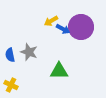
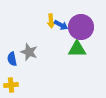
yellow arrow: rotated 64 degrees counterclockwise
blue arrow: moved 2 px left, 4 px up
blue semicircle: moved 2 px right, 4 px down
green triangle: moved 18 px right, 22 px up
yellow cross: rotated 32 degrees counterclockwise
